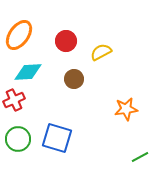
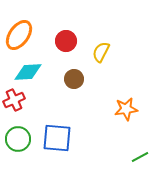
yellow semicircle: rotated 35 degrees counterclockwise
blue square: rotated 12 degrees counterclockwise
